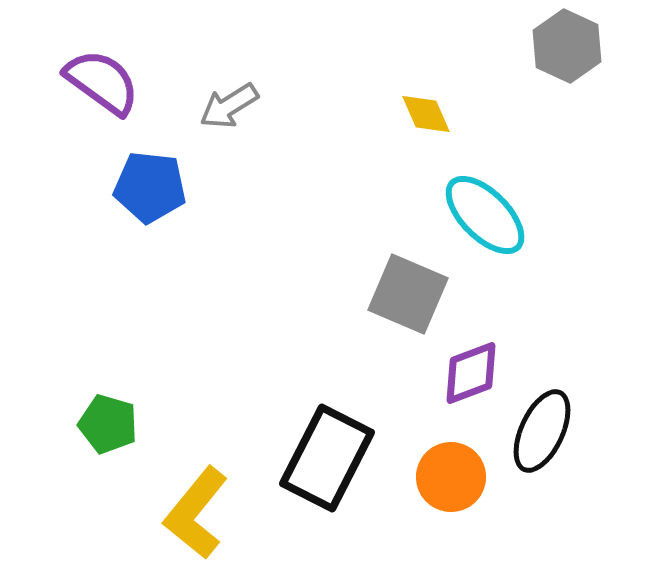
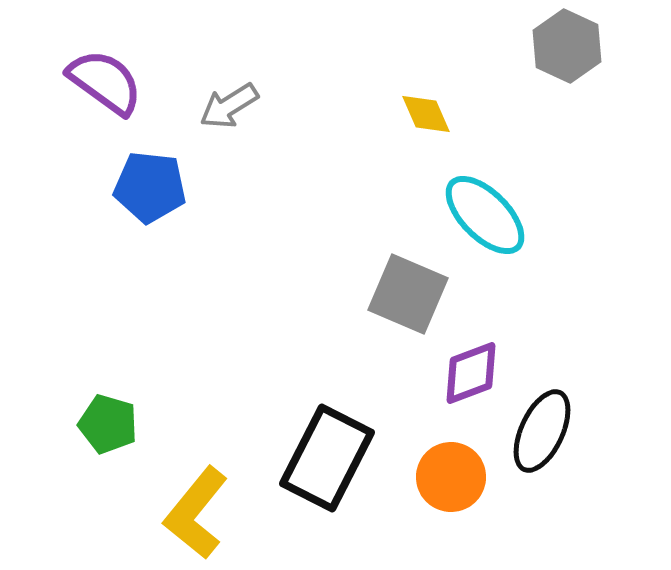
purple semicircle: moved 3 px right
